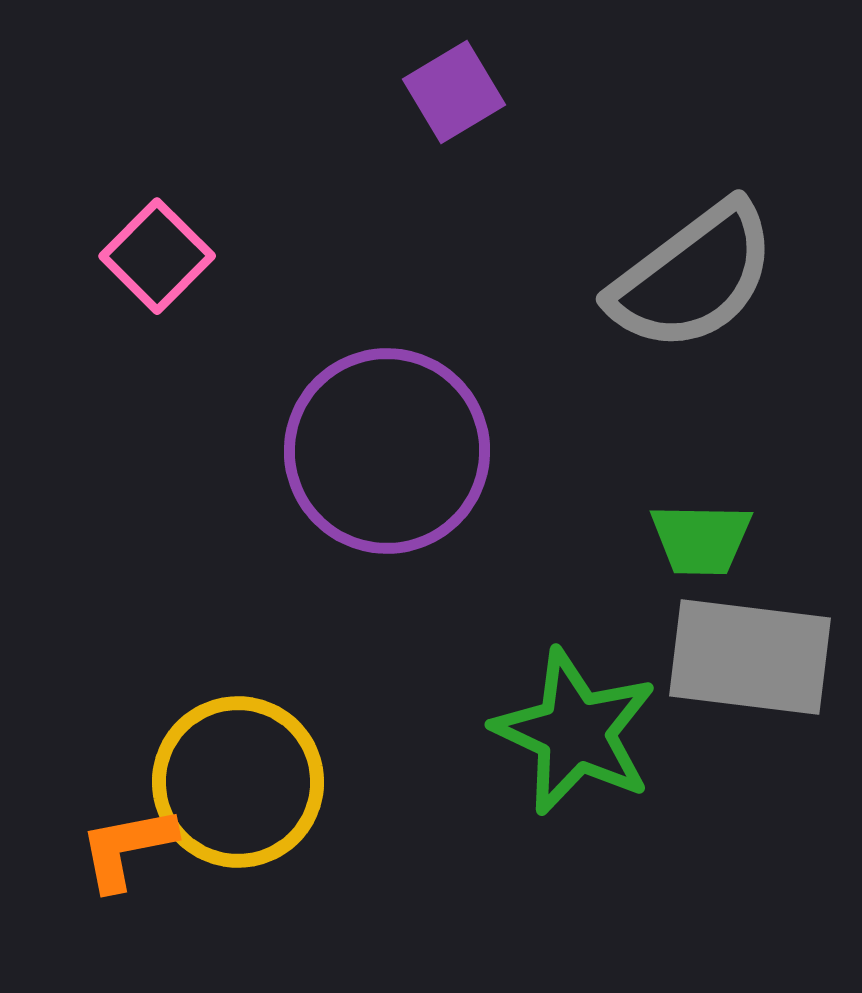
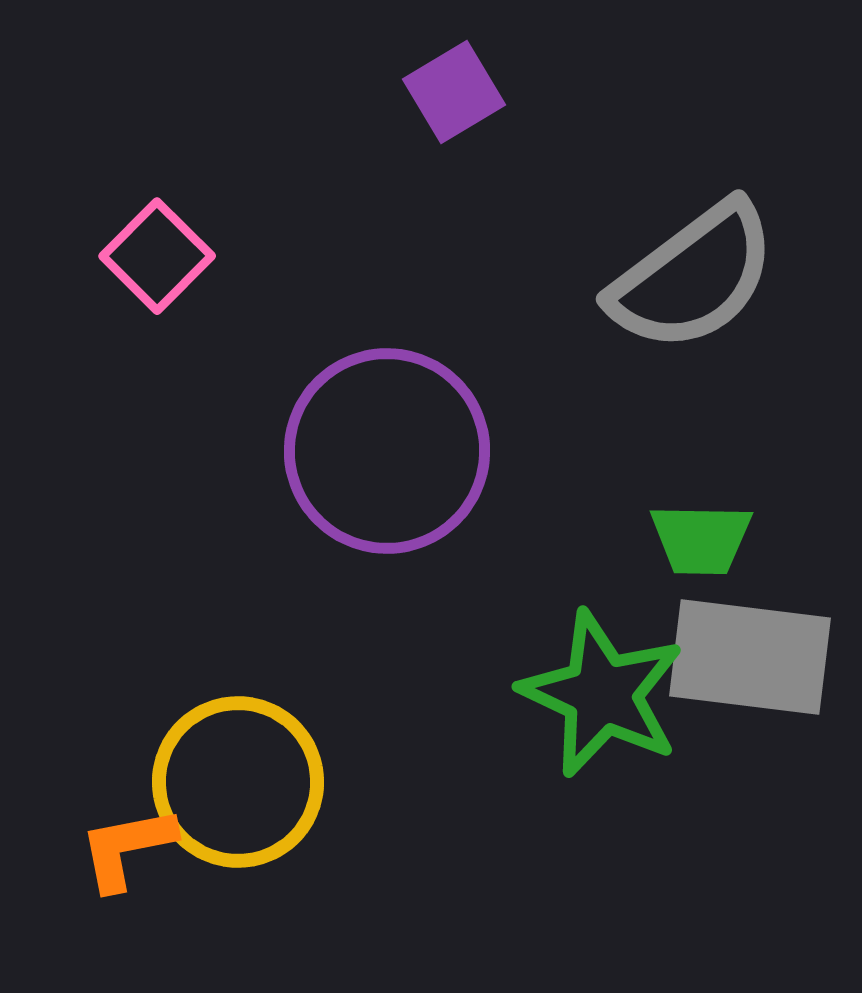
green star: moved 27 px right, 38 px up
